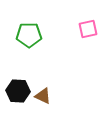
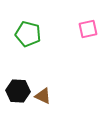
green pentagon: moved 1 px left, 1 px up; rotated 15 degrees clockwise
